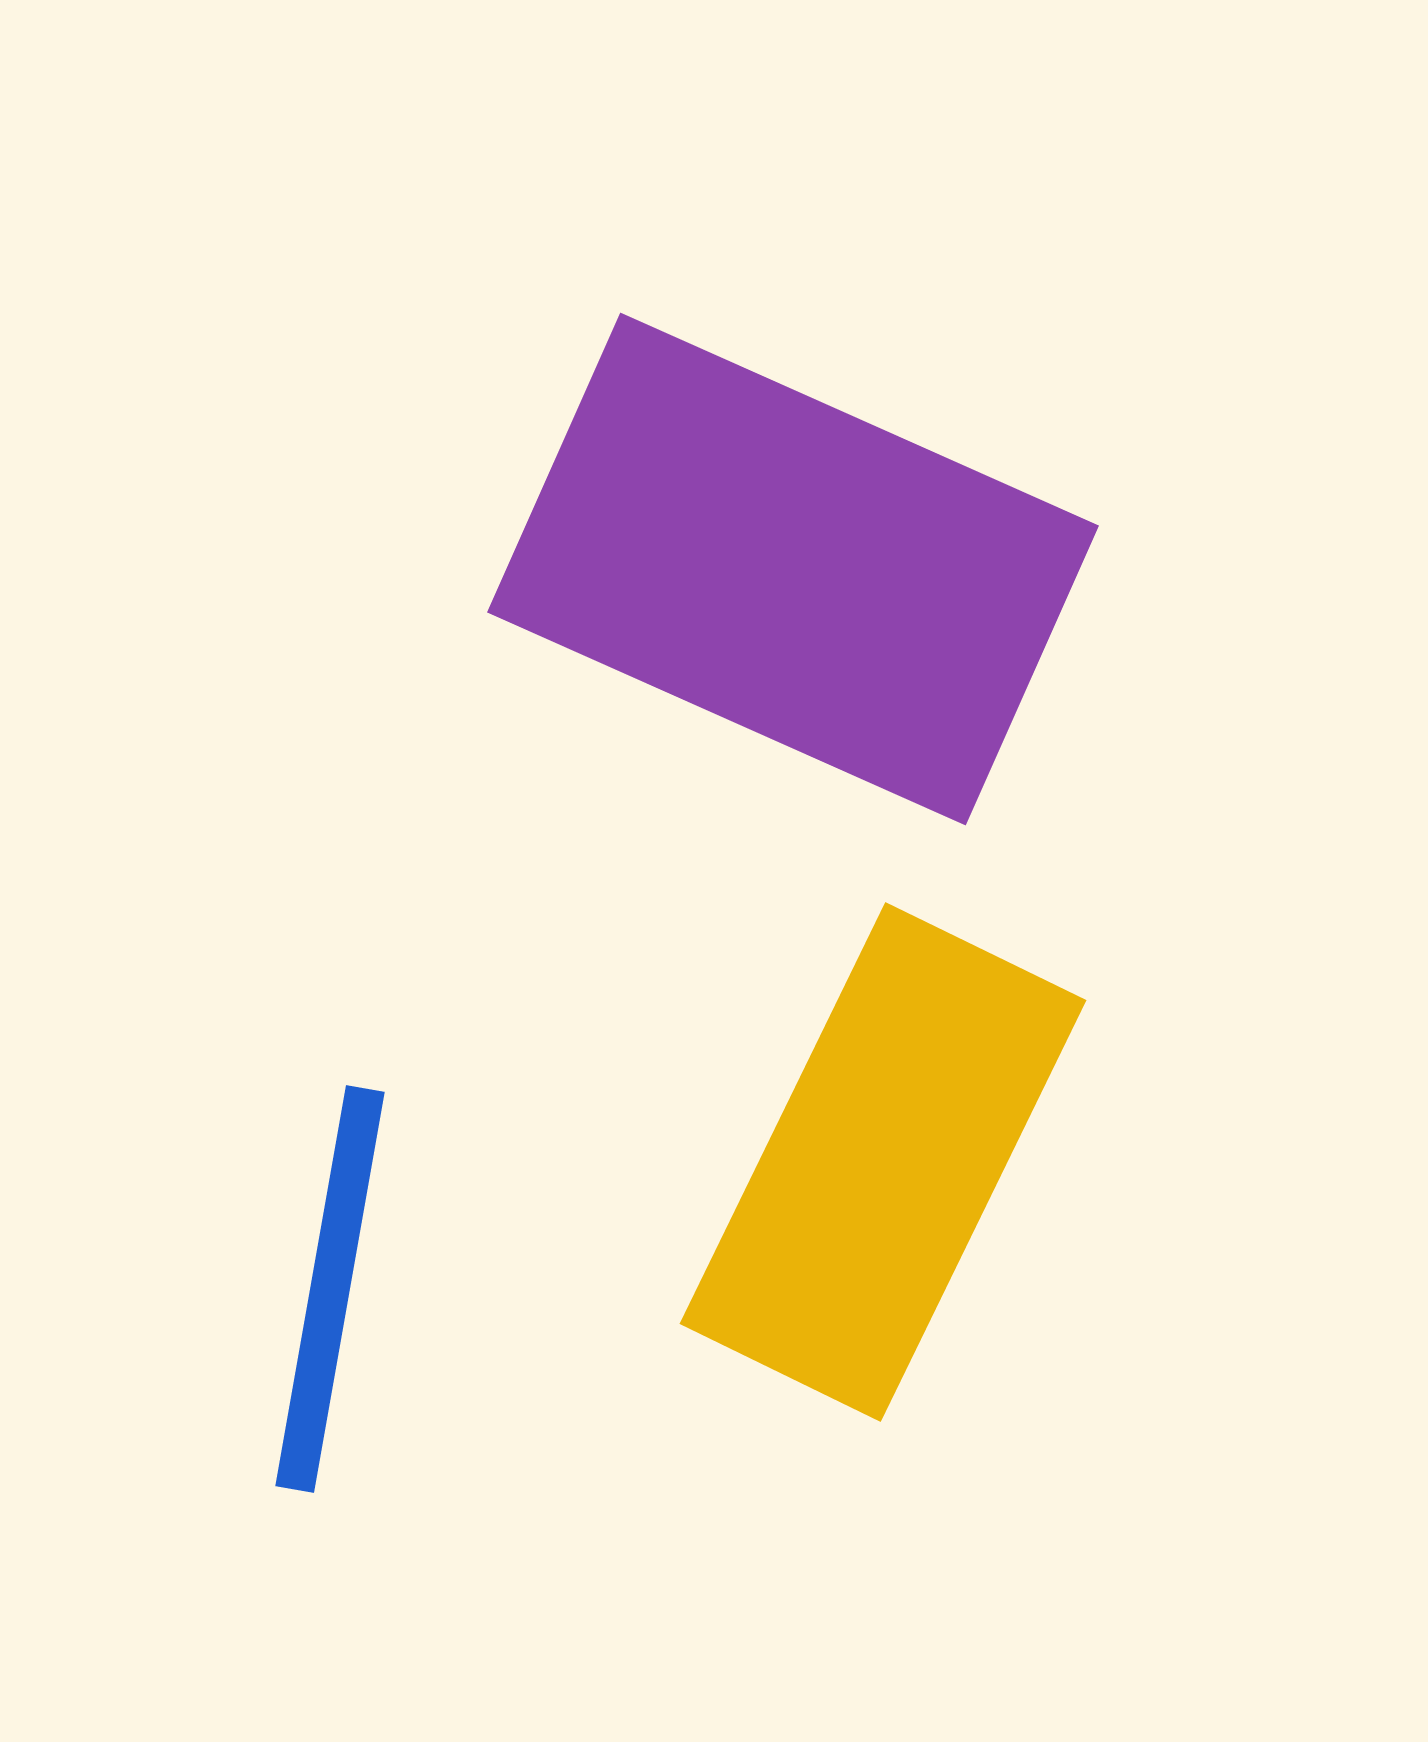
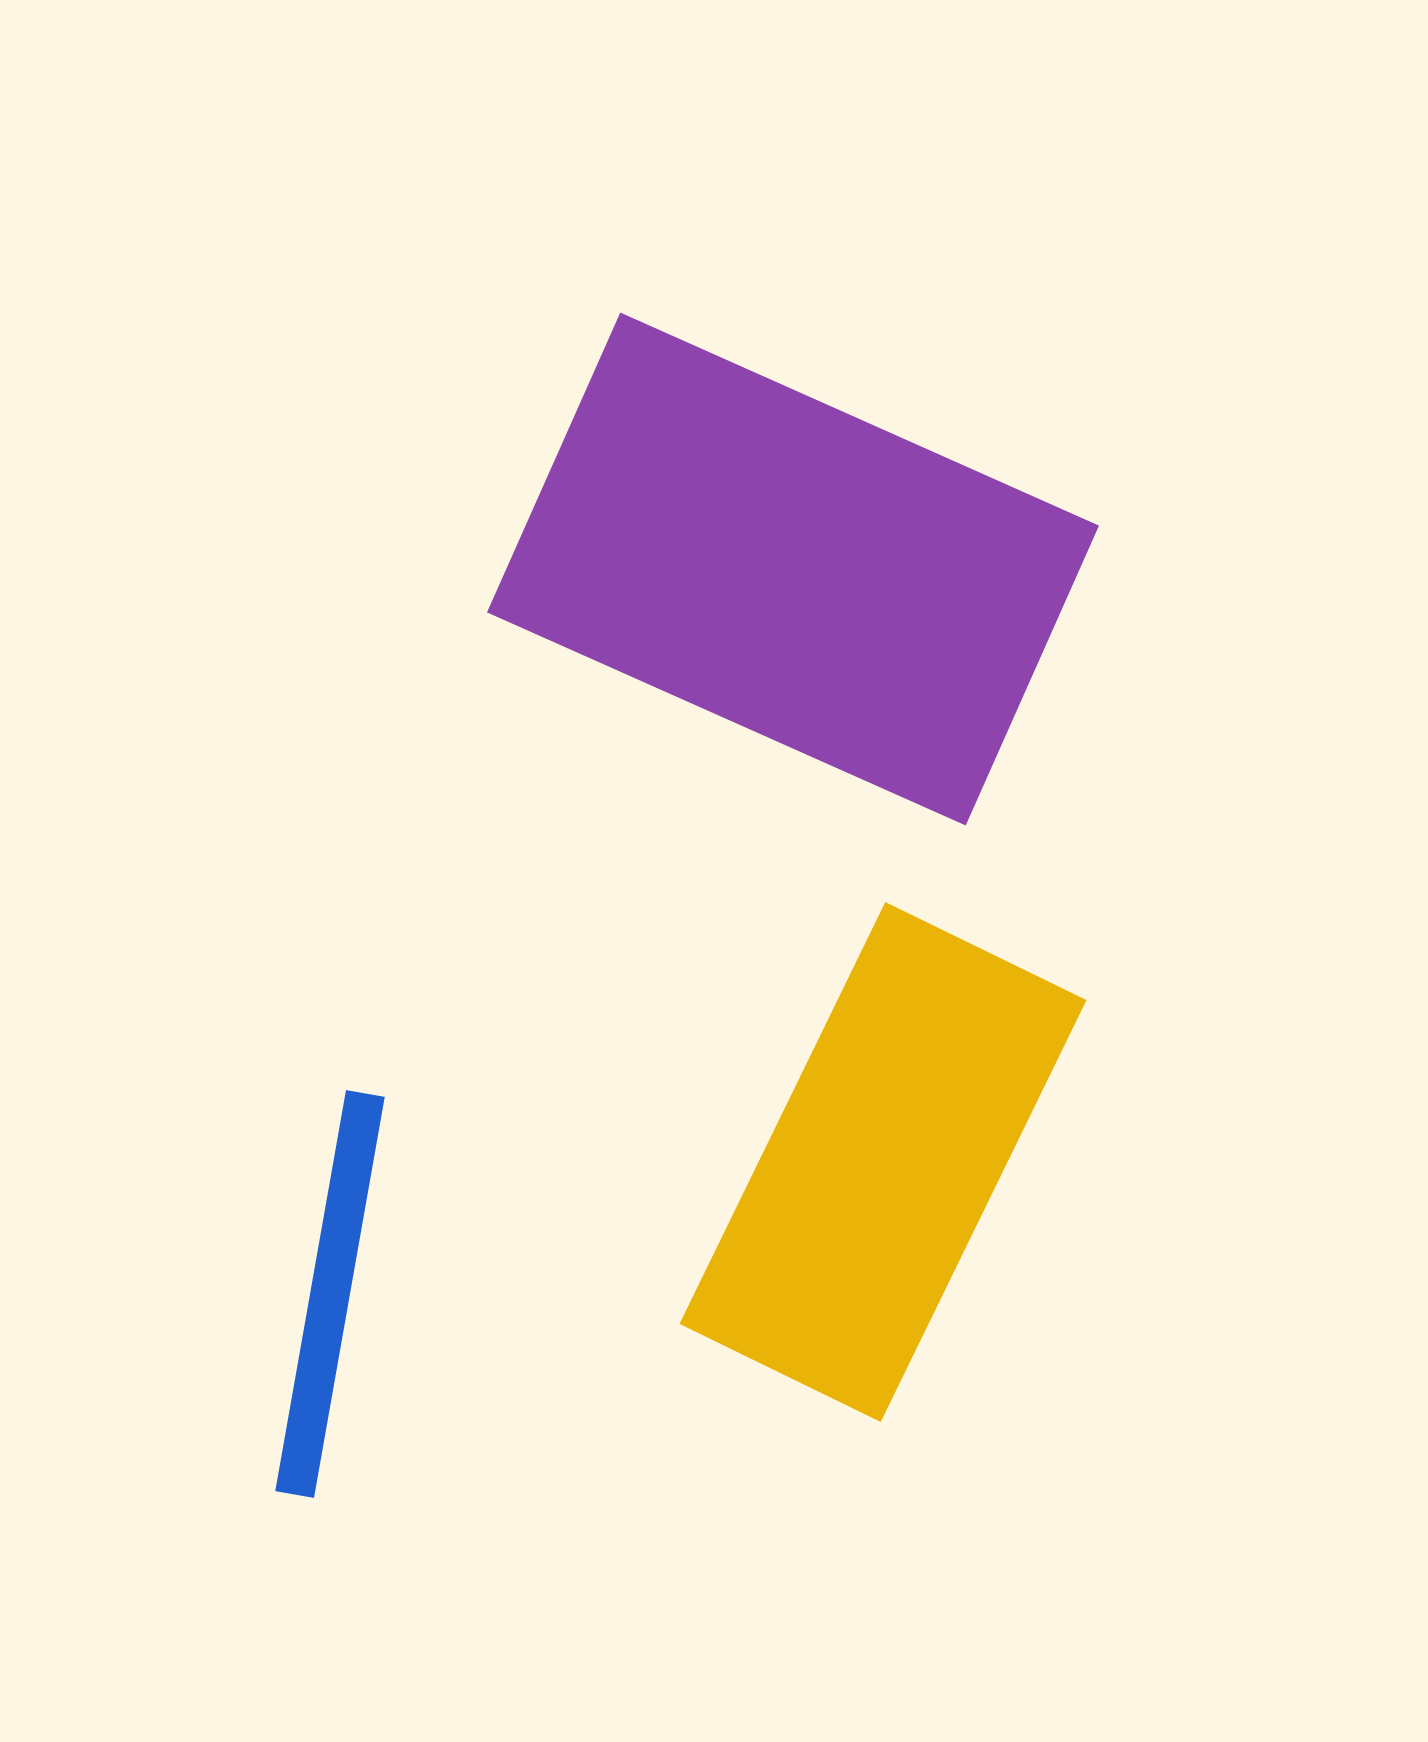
blue line: moved 5 px down
